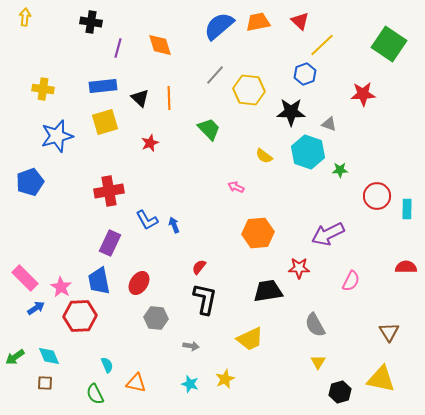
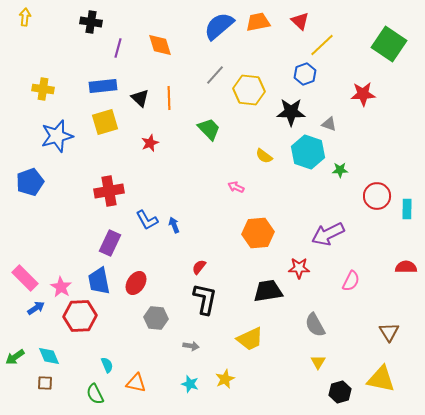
red ellipse at (139, 283): moved 3 px left
